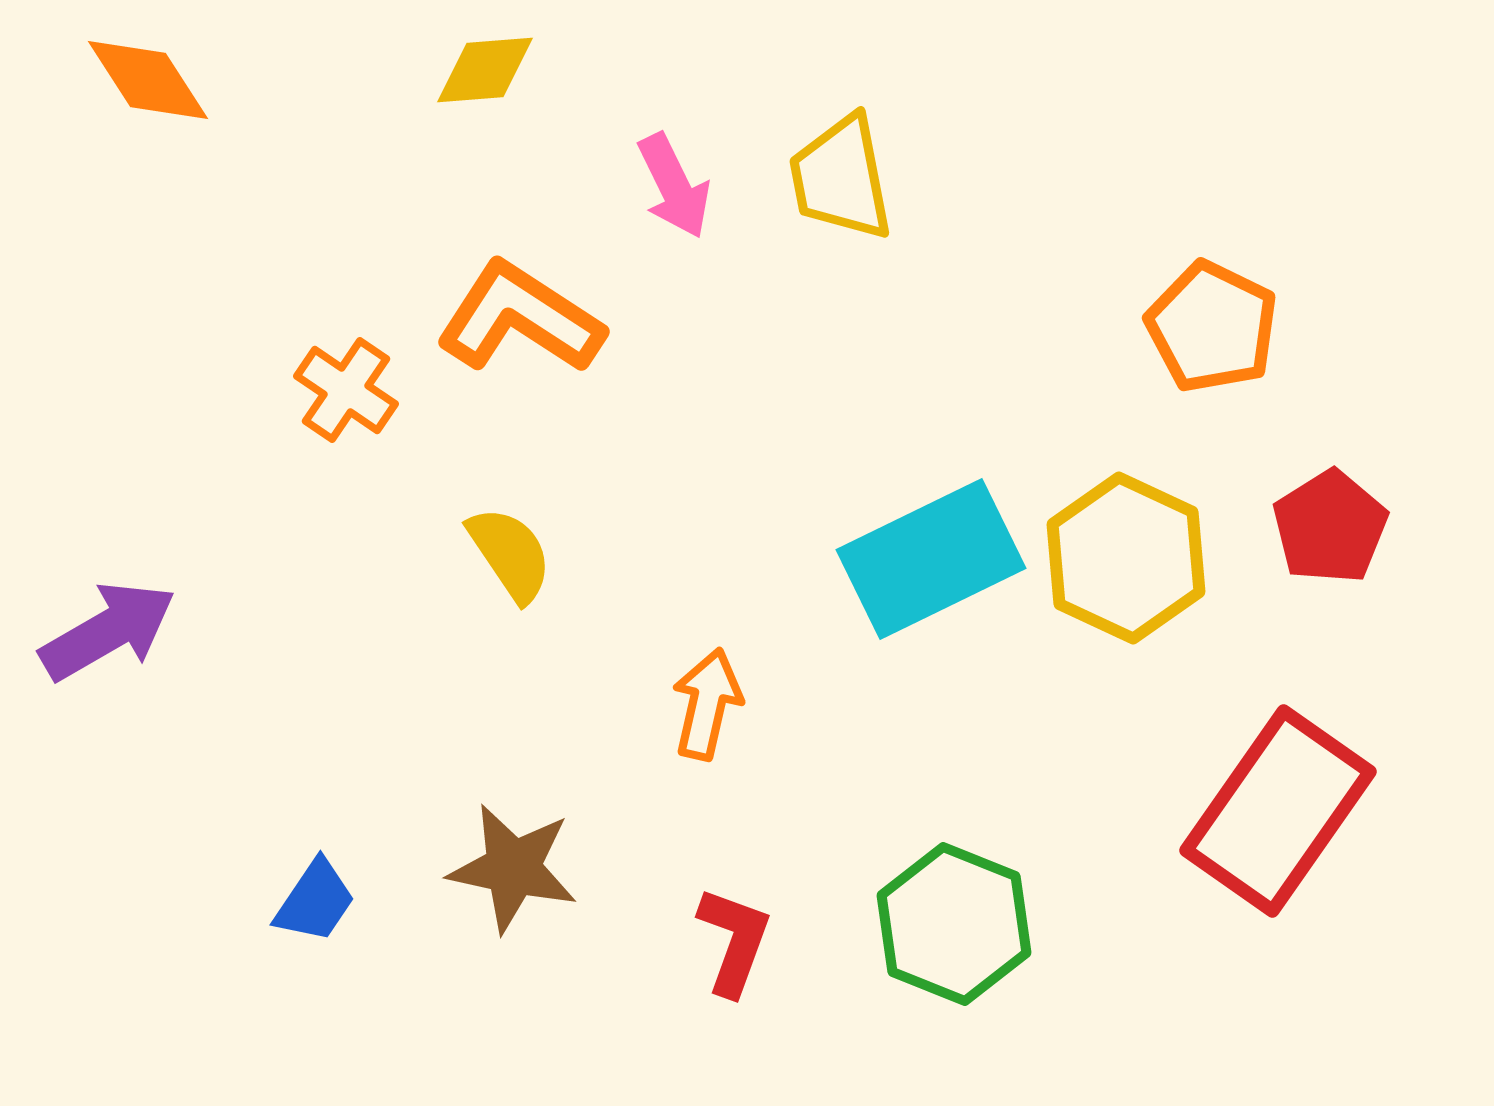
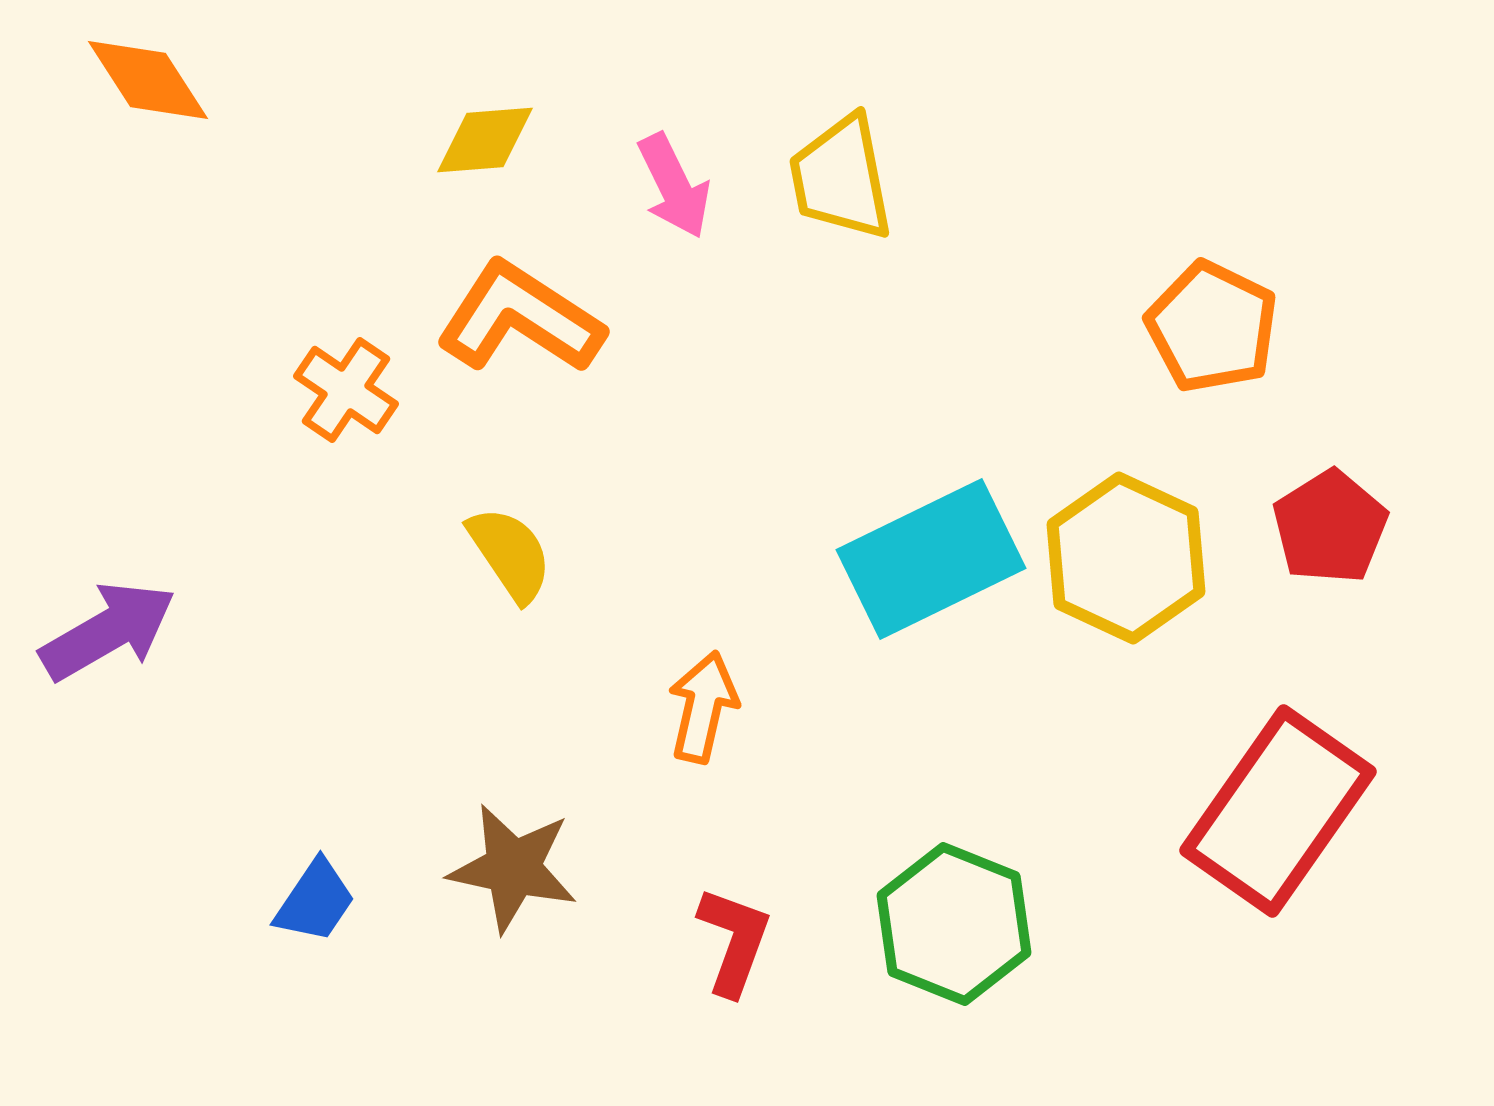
yellow diamond: moved 70 px down
orange arrow: moved 4 px left, 3 px down
